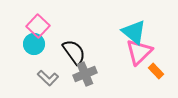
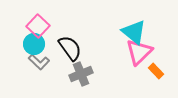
black semicircle: moved 4 px left, 4 px up
gray cross: moved 4 px left
gray L-shape: moved 9 px left, 16 px up
